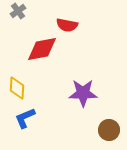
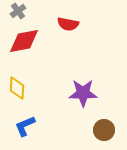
red semicircle: moved 1 px right, 1 px up
red diamond: moved 18 px left, 8 px up
blue L-shape: moved 8 px down
brown circle: moved 5 px left
